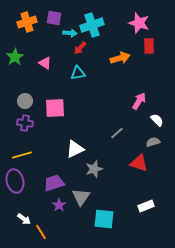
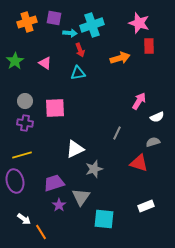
red arrow: moved 2 px down; rotated 64 degrees counterclockwise
green star: moved 4 px down
white semicircle: moved 3 px up; rotated 112 degrees clockwise
gray line: rotated 24 degrees counterclockwise
